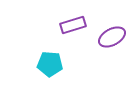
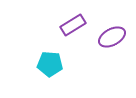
purple rectangle: rotated 15 degrees counterclockwise
